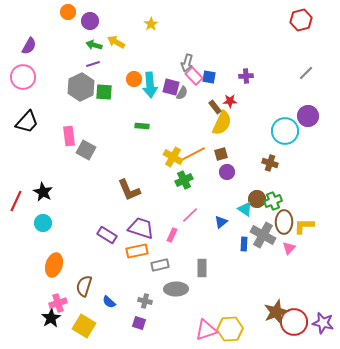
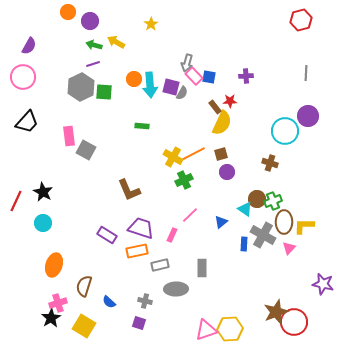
gray line at (306, 73): rotated 42 degrees counterclockwise
purple star at (323, 323): moved 39 px up
